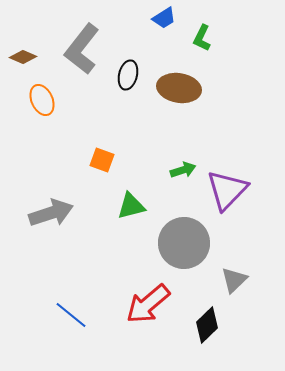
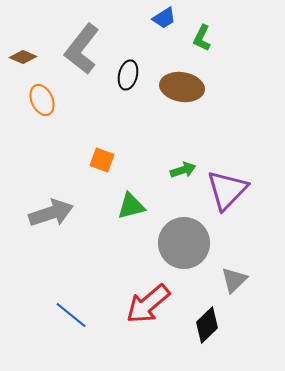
brown ellipse: moved 3 px right, 1 px up
